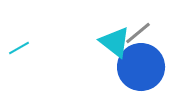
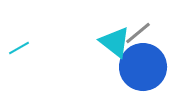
blue circle: moved 2 px right
